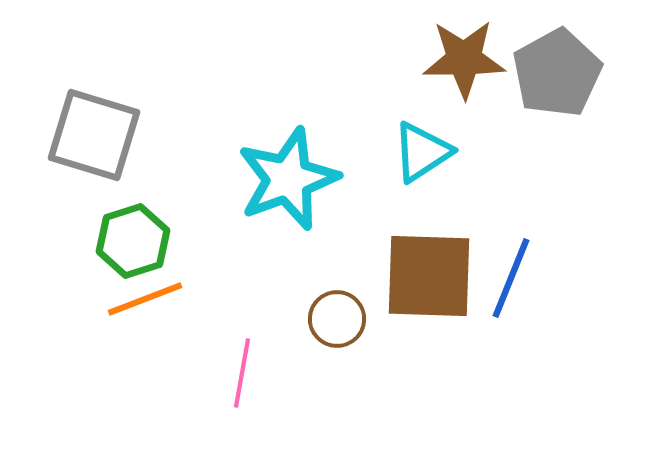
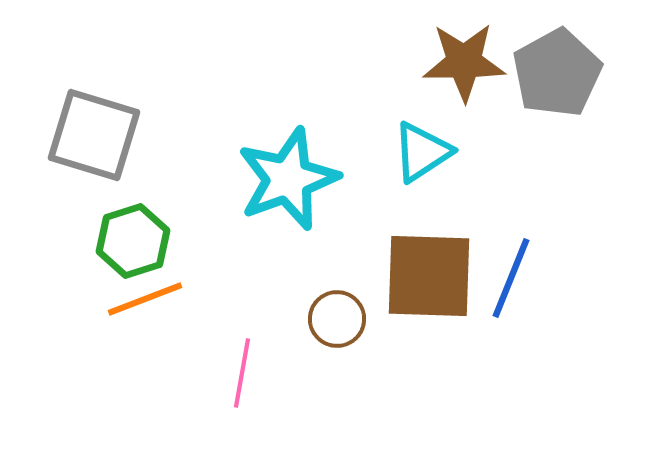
brown star: moved 3 px down
